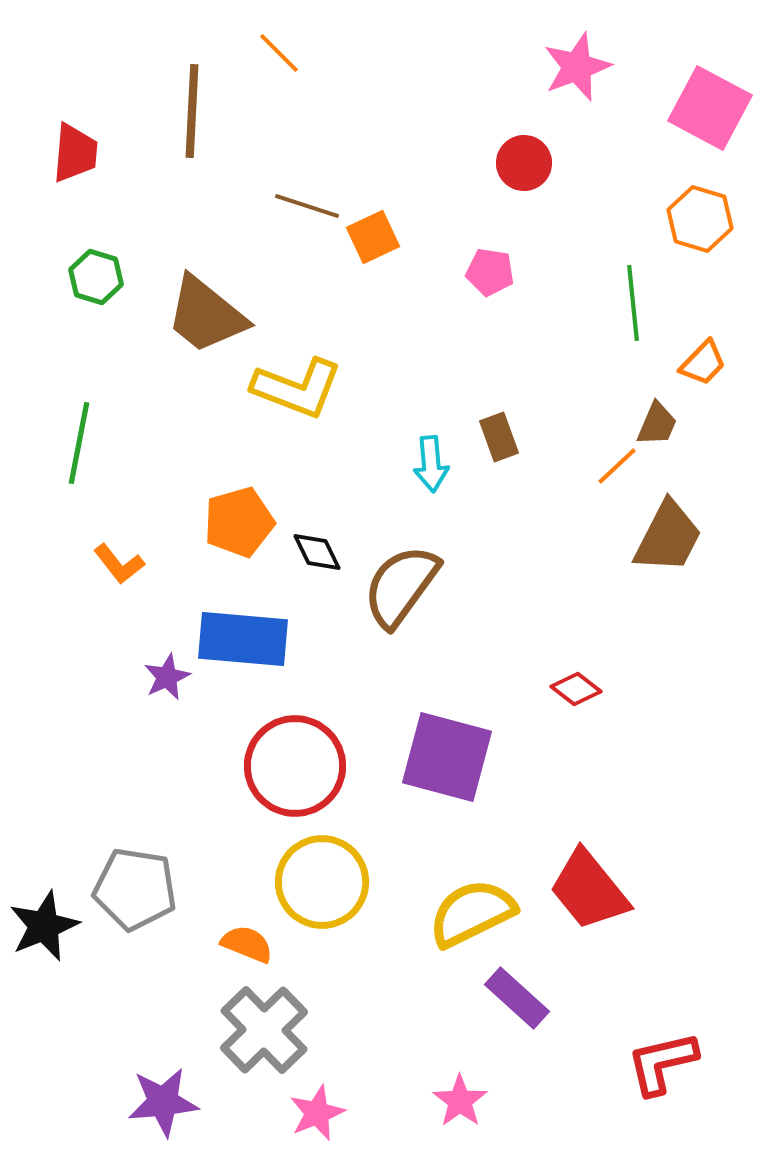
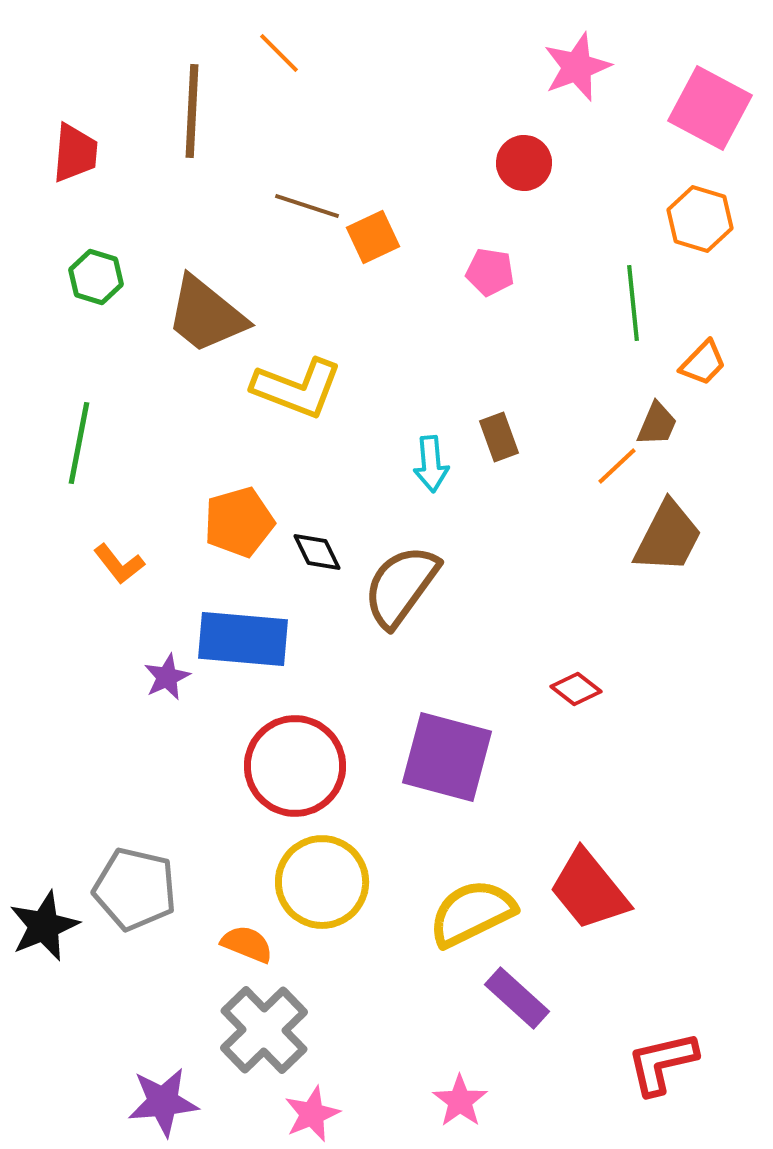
gray pentagon at (135, 889): rotated 4 degrees clockwise
pink star at (317, 1113): moved 5 px left, 1 px down
